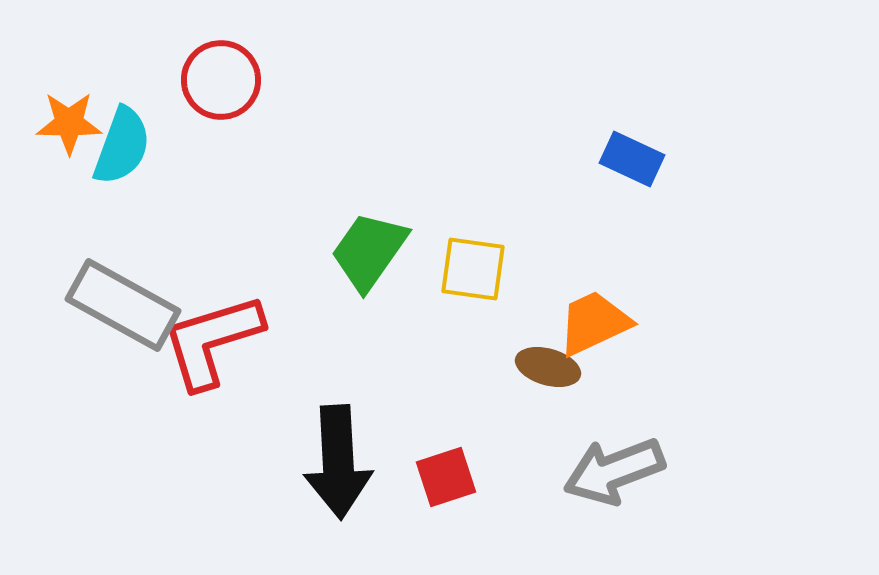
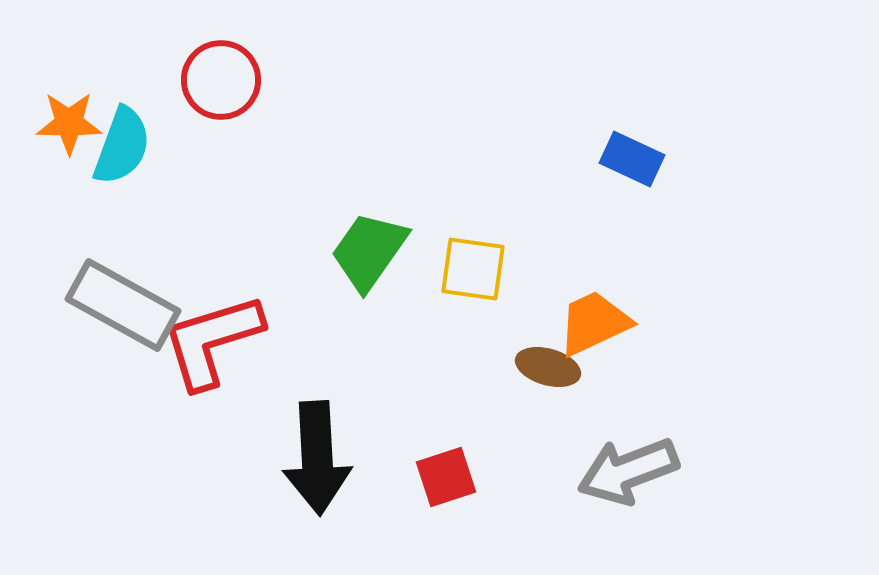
black arrow: moved 21 px left, 4 px up
gray arrow: moved 14 px right
